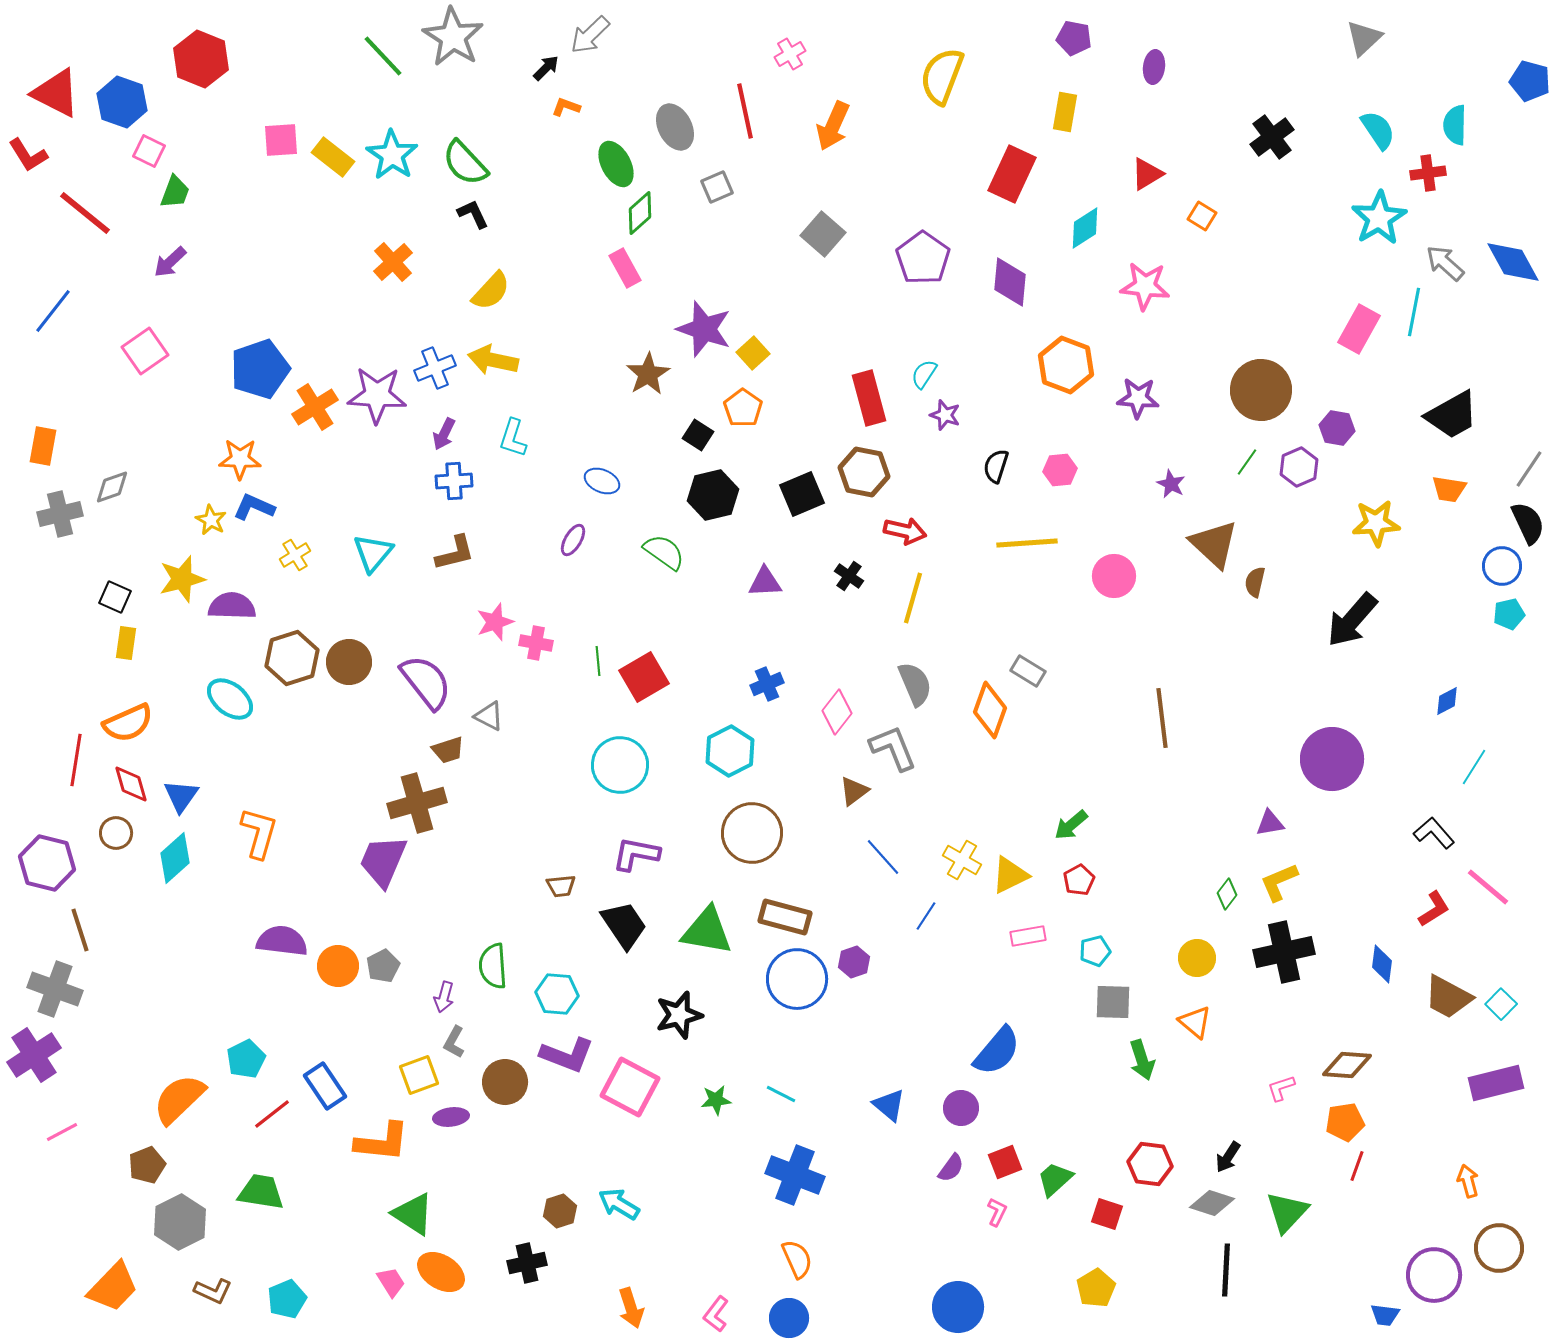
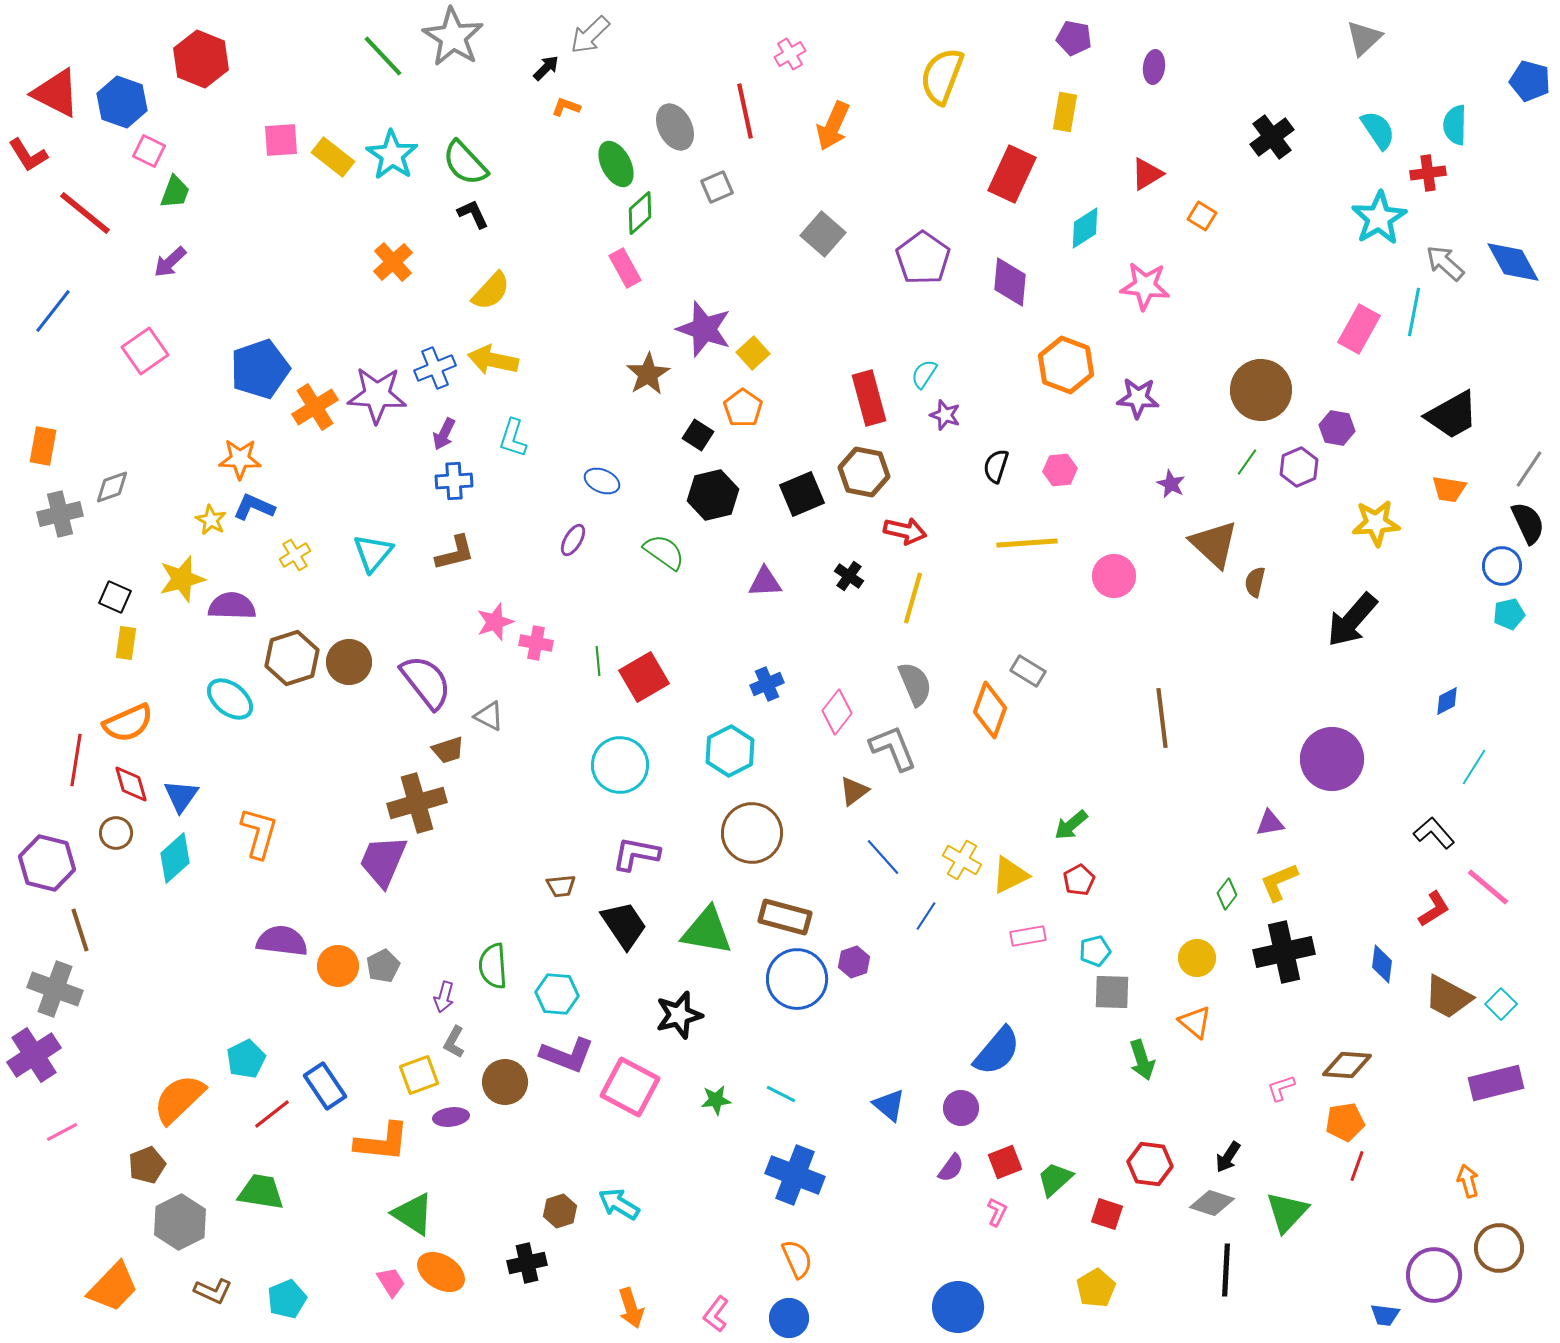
gray square at (1113, 1002): moved 1 px left, 10 px up
